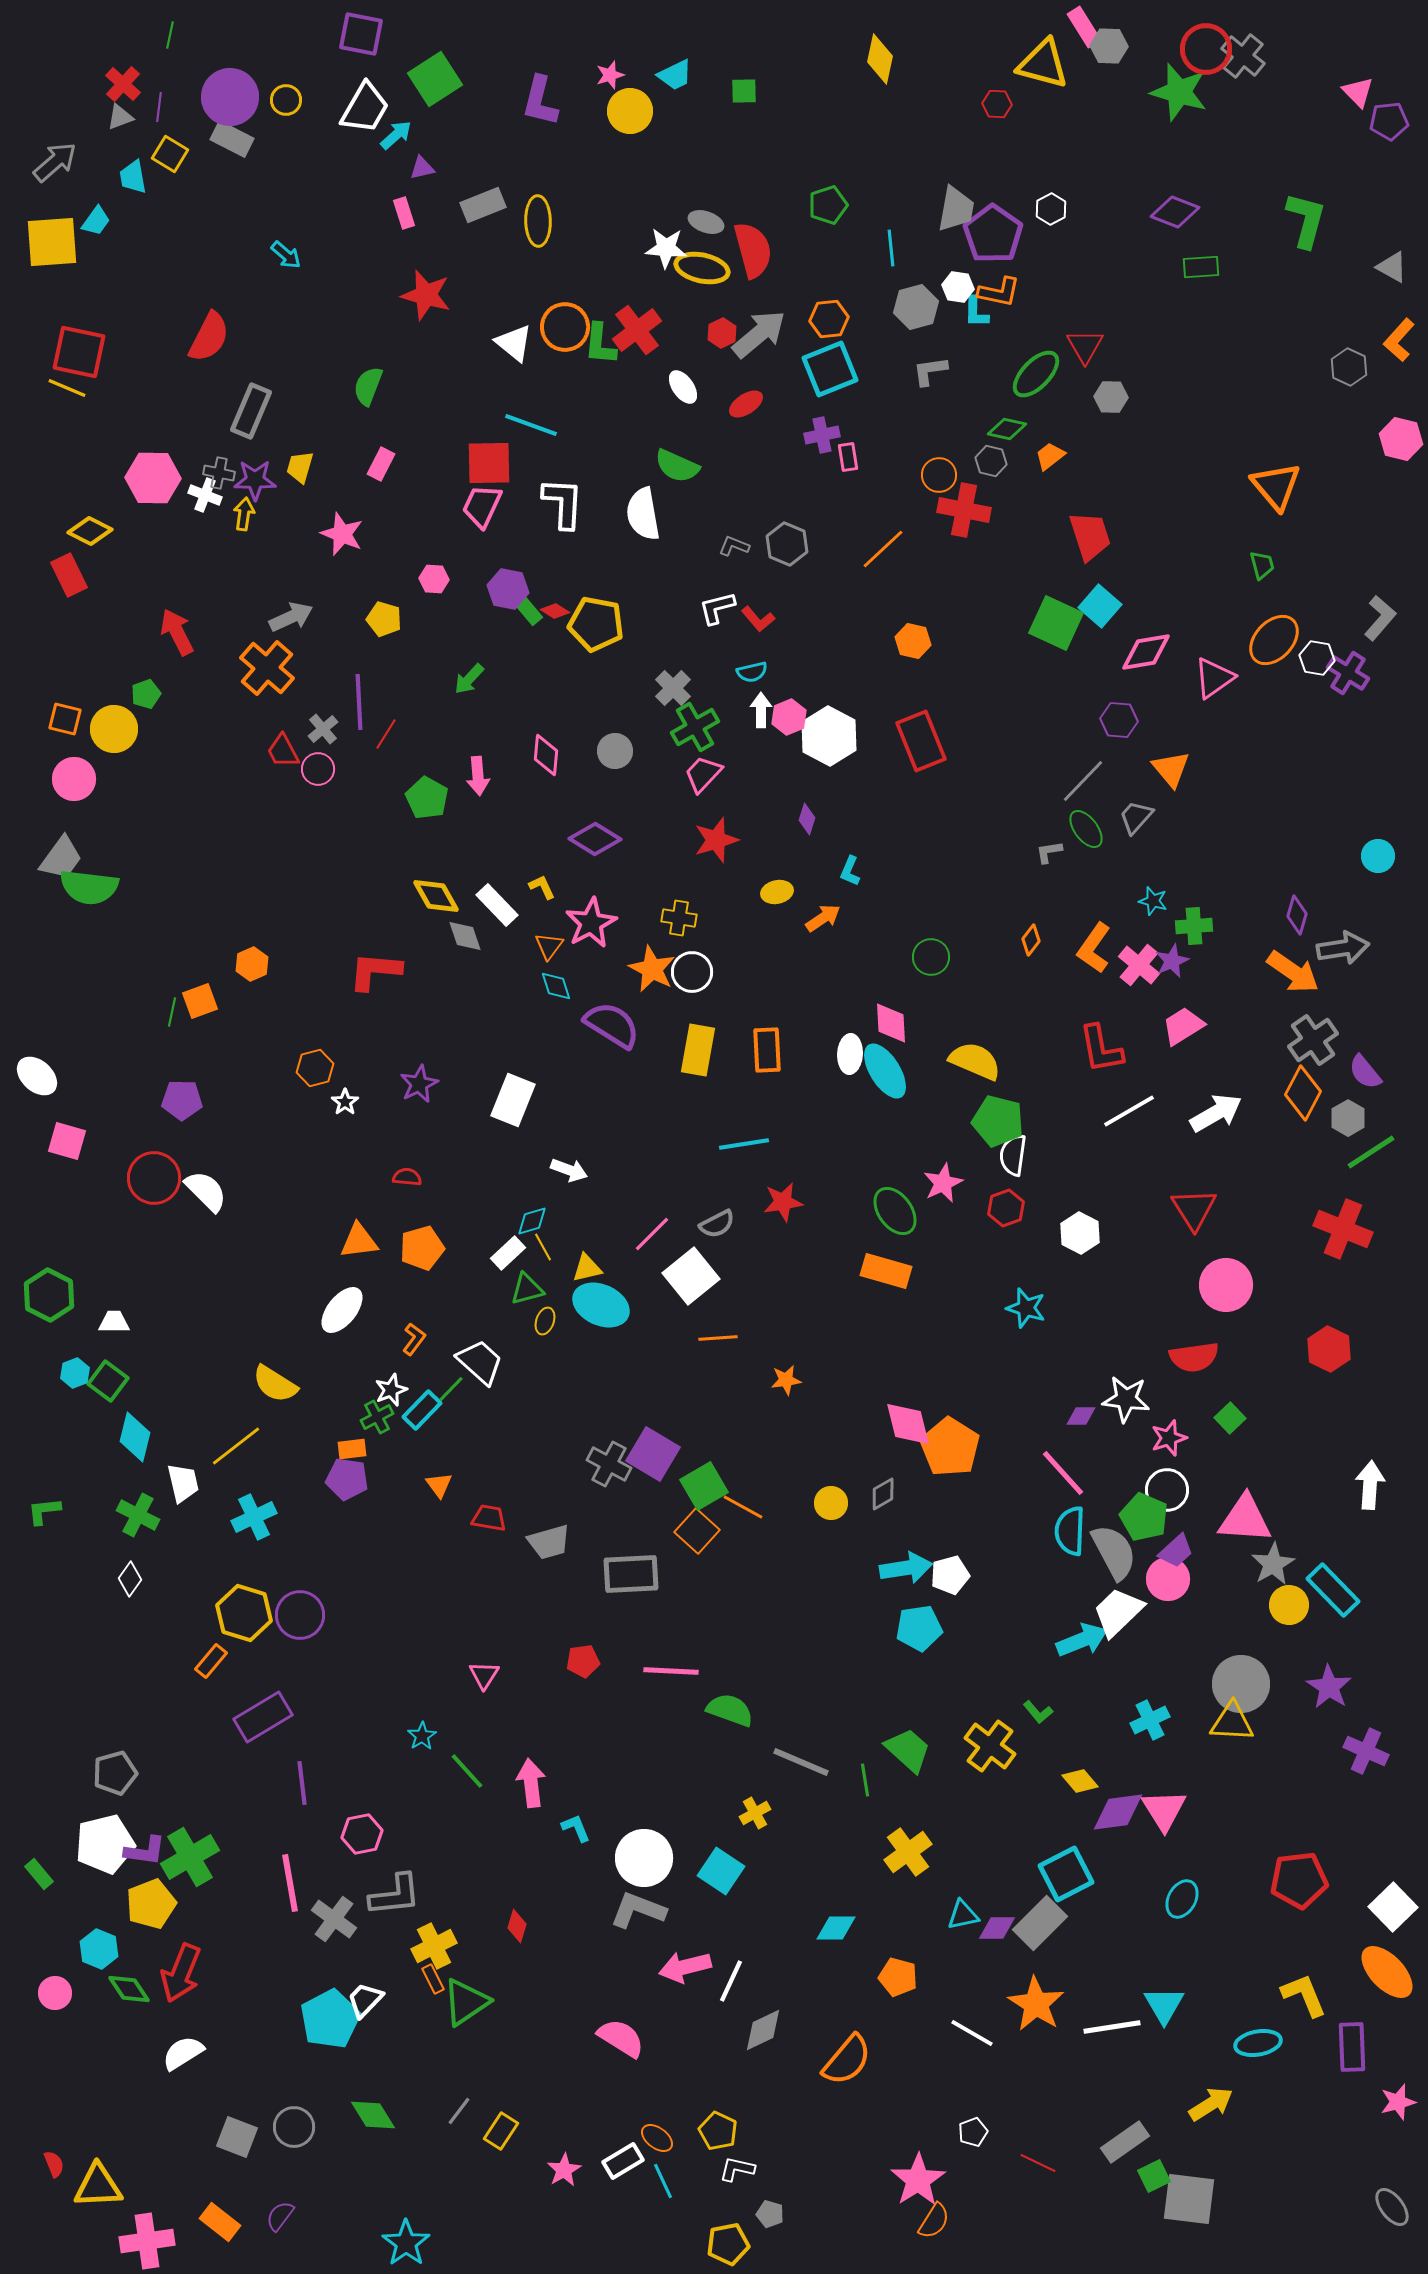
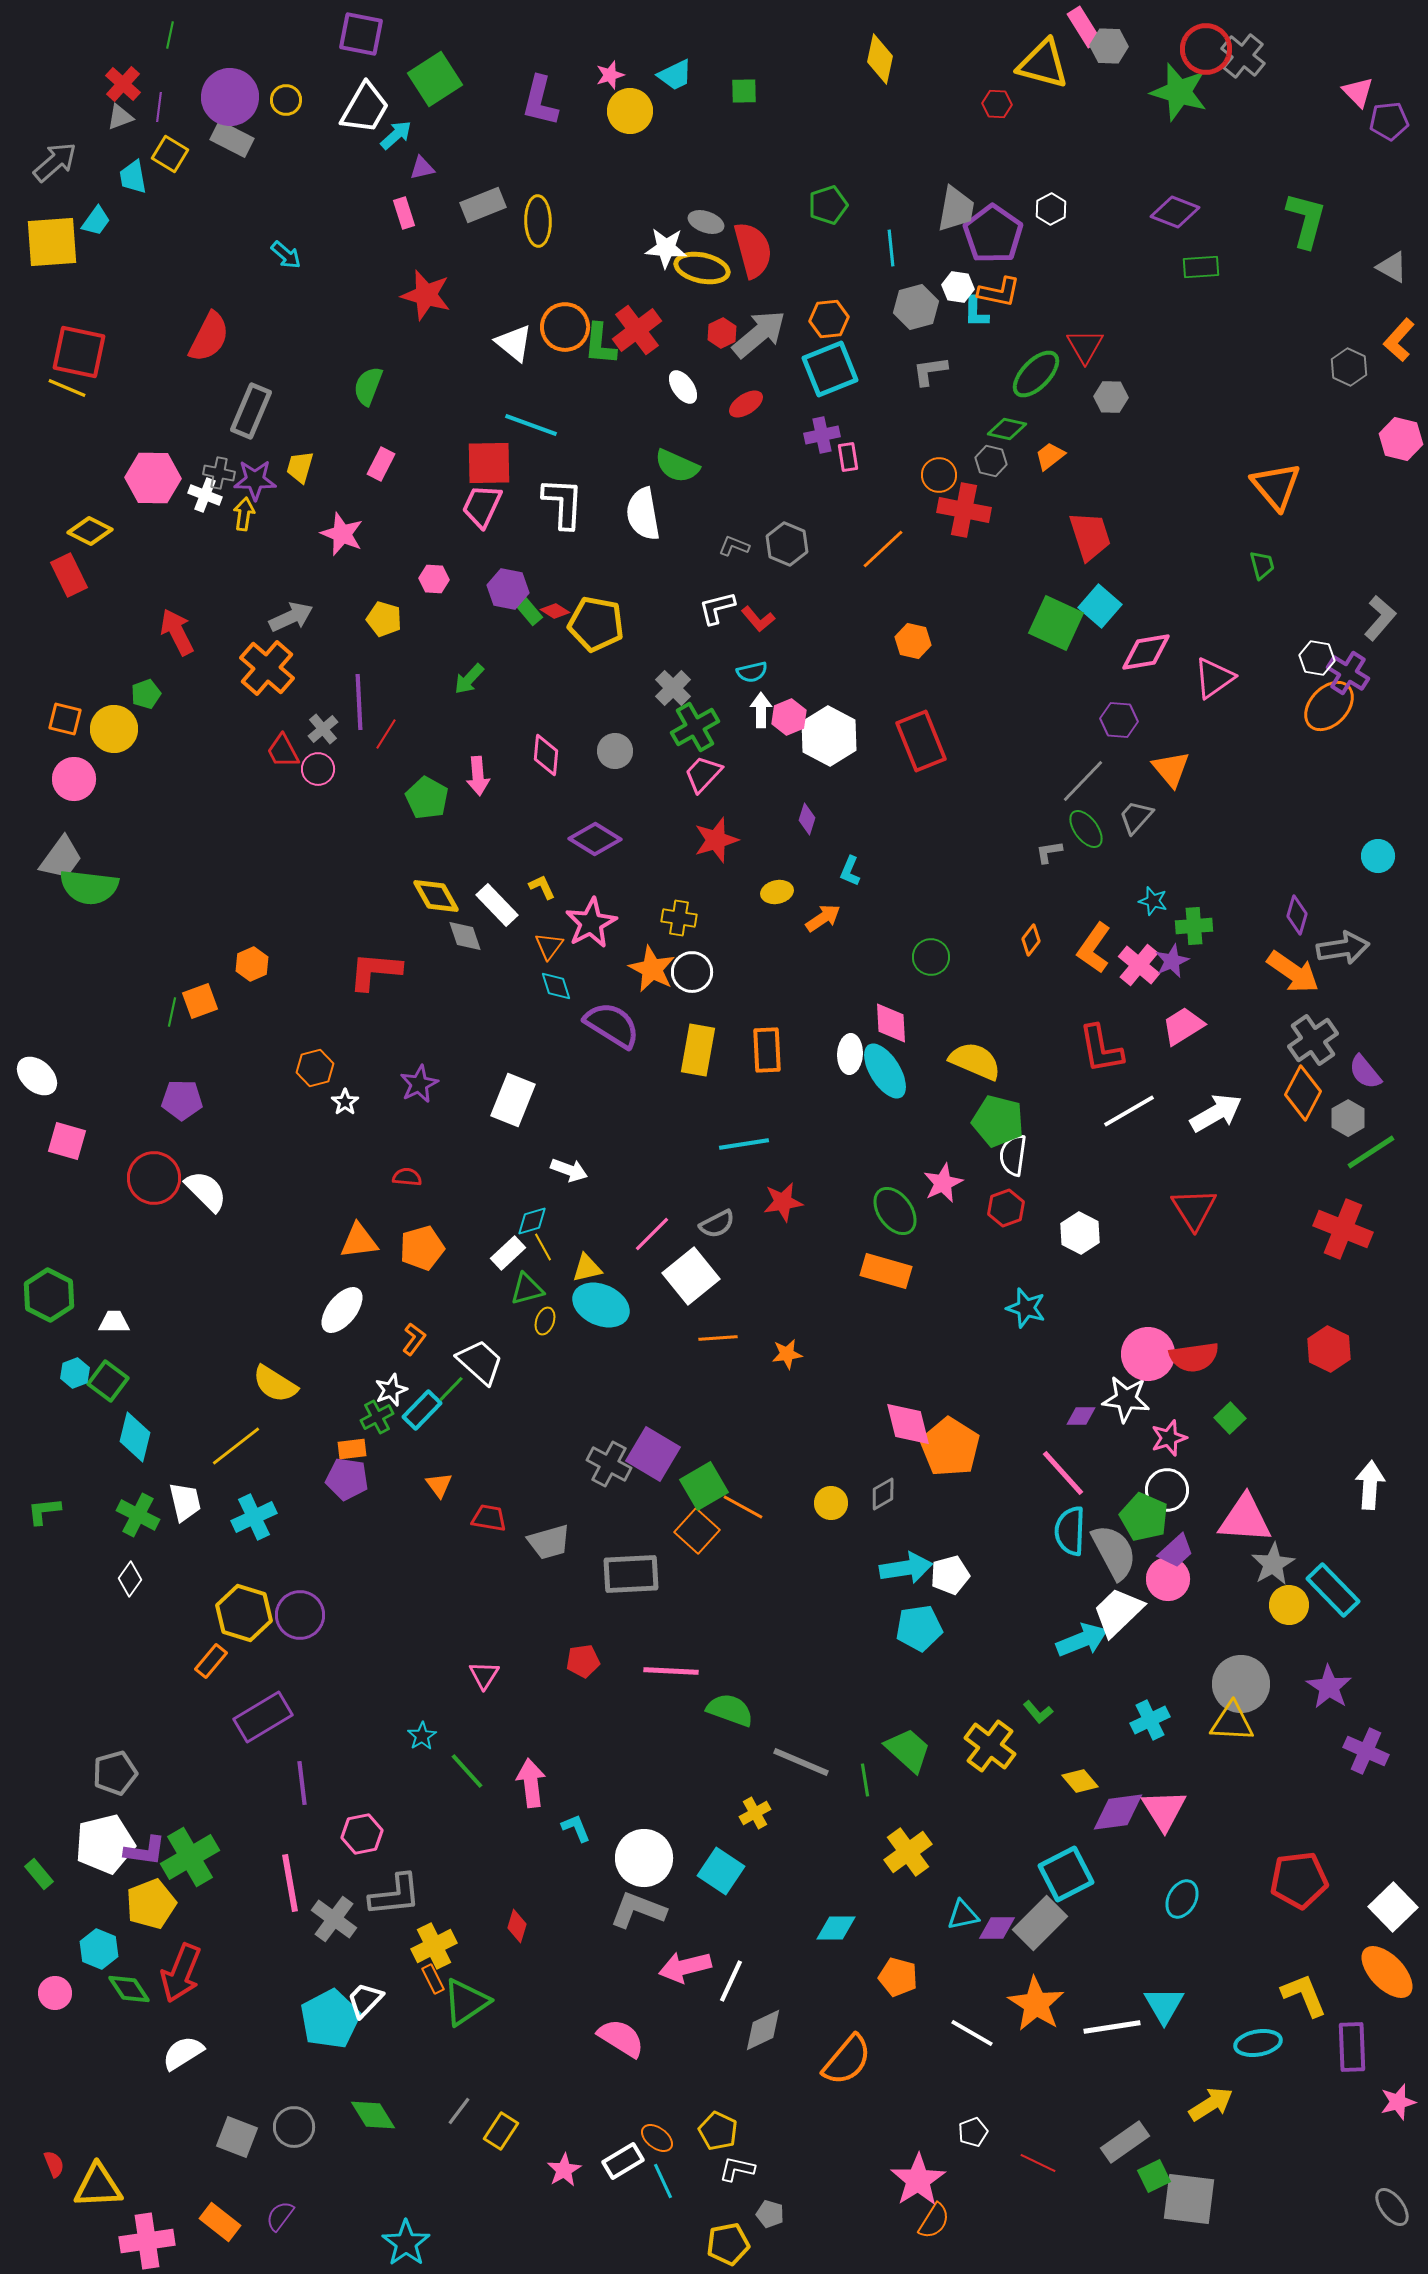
orange ellipse at (1274, 640): moved 55 px right, 66 px down
pink circle at (1226, 1285): moved 78 px left, 69 px down
orange star at (786, 1380): moved 1 px right, 26 px up
white trapezoid at (183, 1483): moved 2 px right, 19 px down
